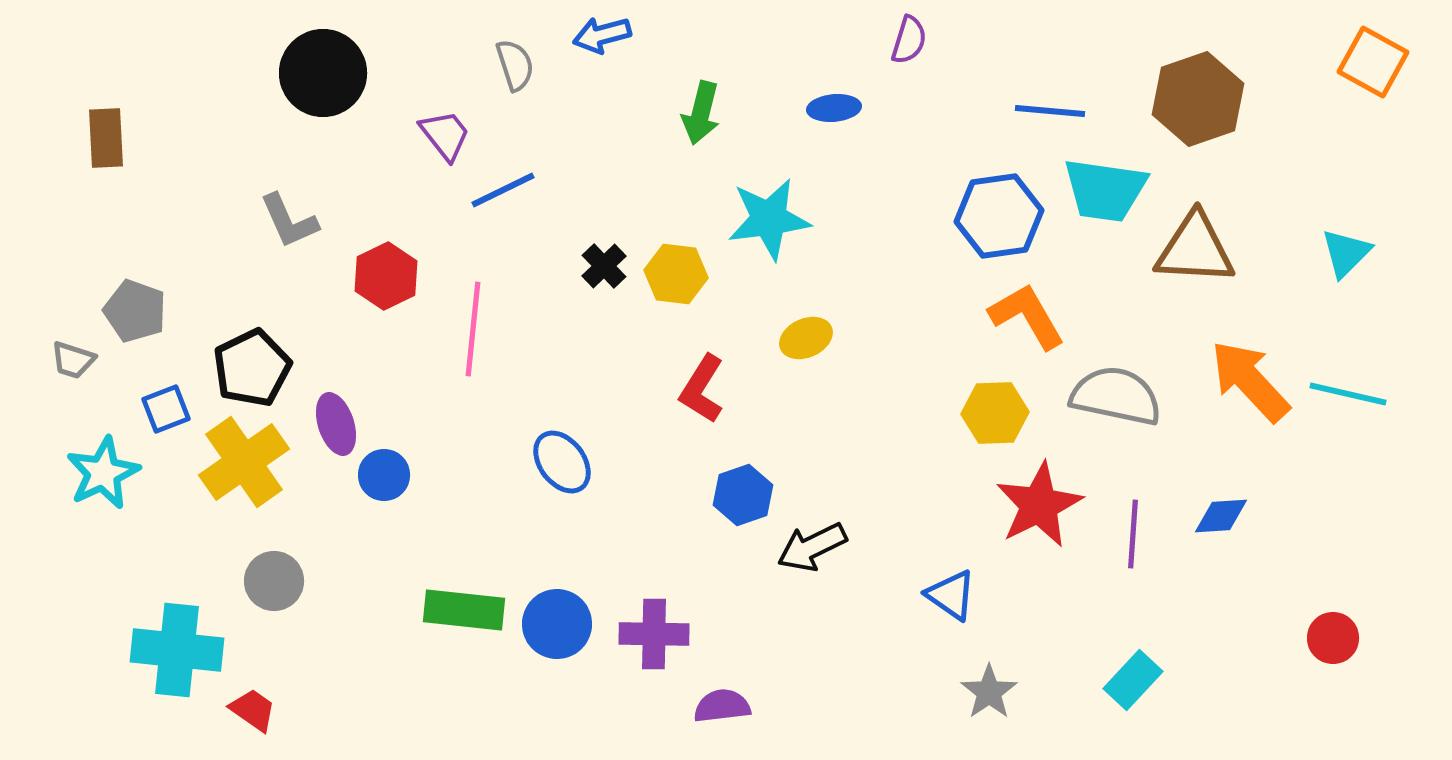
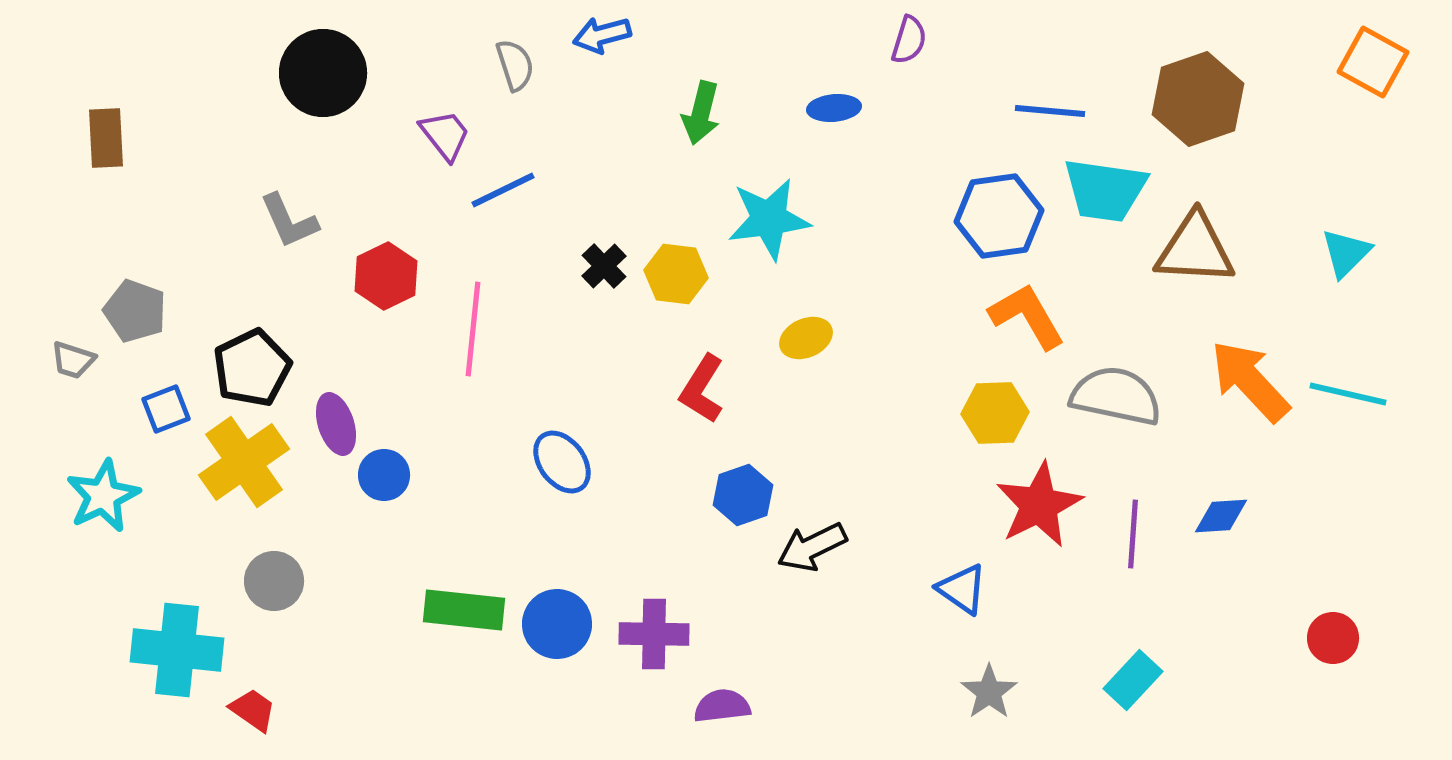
cyan star at (103, 473): moved 23 px down
blue triangle at (951, 595): moved 11 px right, 6 px up
